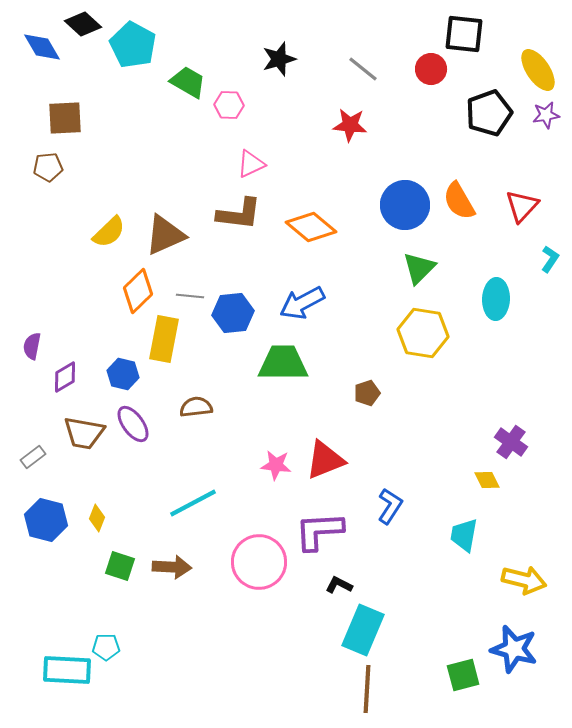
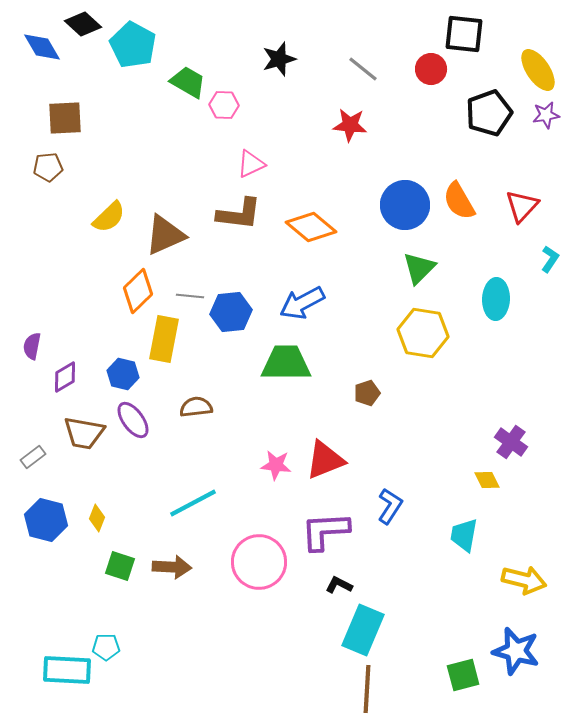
pink hexagon at (229, 105): moved 5 px left
yellow semicircle at (109, 232): moved 15 px up
blue hexagon at (233, 313): moved 2 px left, 1 px up
green trapezoid at (283, 363): moved 3 px right
purple ellipse at (133, 424): moved 4 px up
purple L-shape at (319, 531): moved 6 px right
blue star at (514, 649): moved 2 px right, 2 px down
